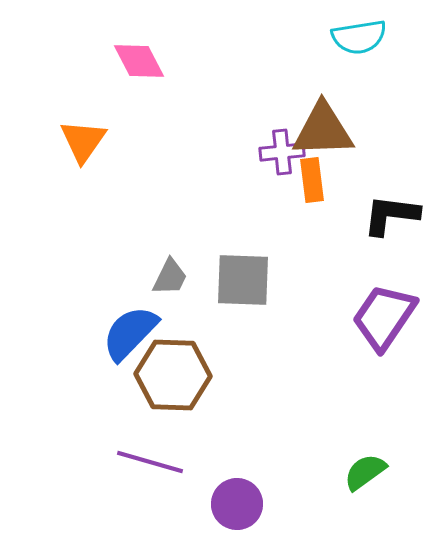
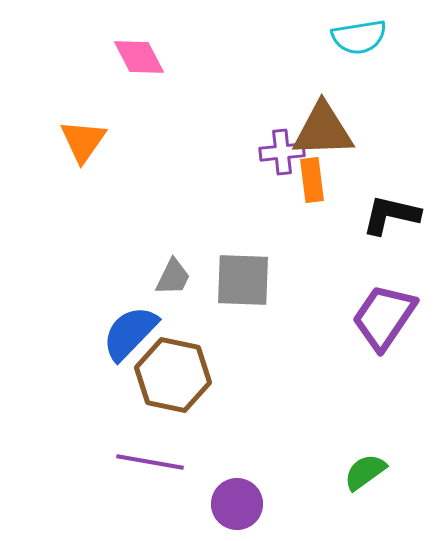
pink diamond: moved 4 px up
black L-shape: rotated 6 degrees clockwise
gray trapezoid: moved 3 px right
brown hexagon: rotated 10 degrees clockwise
purple line: rotated 6 degrees counterclockwise
